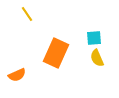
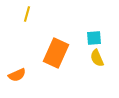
yellow line: rotated 49 degrees clockwise
